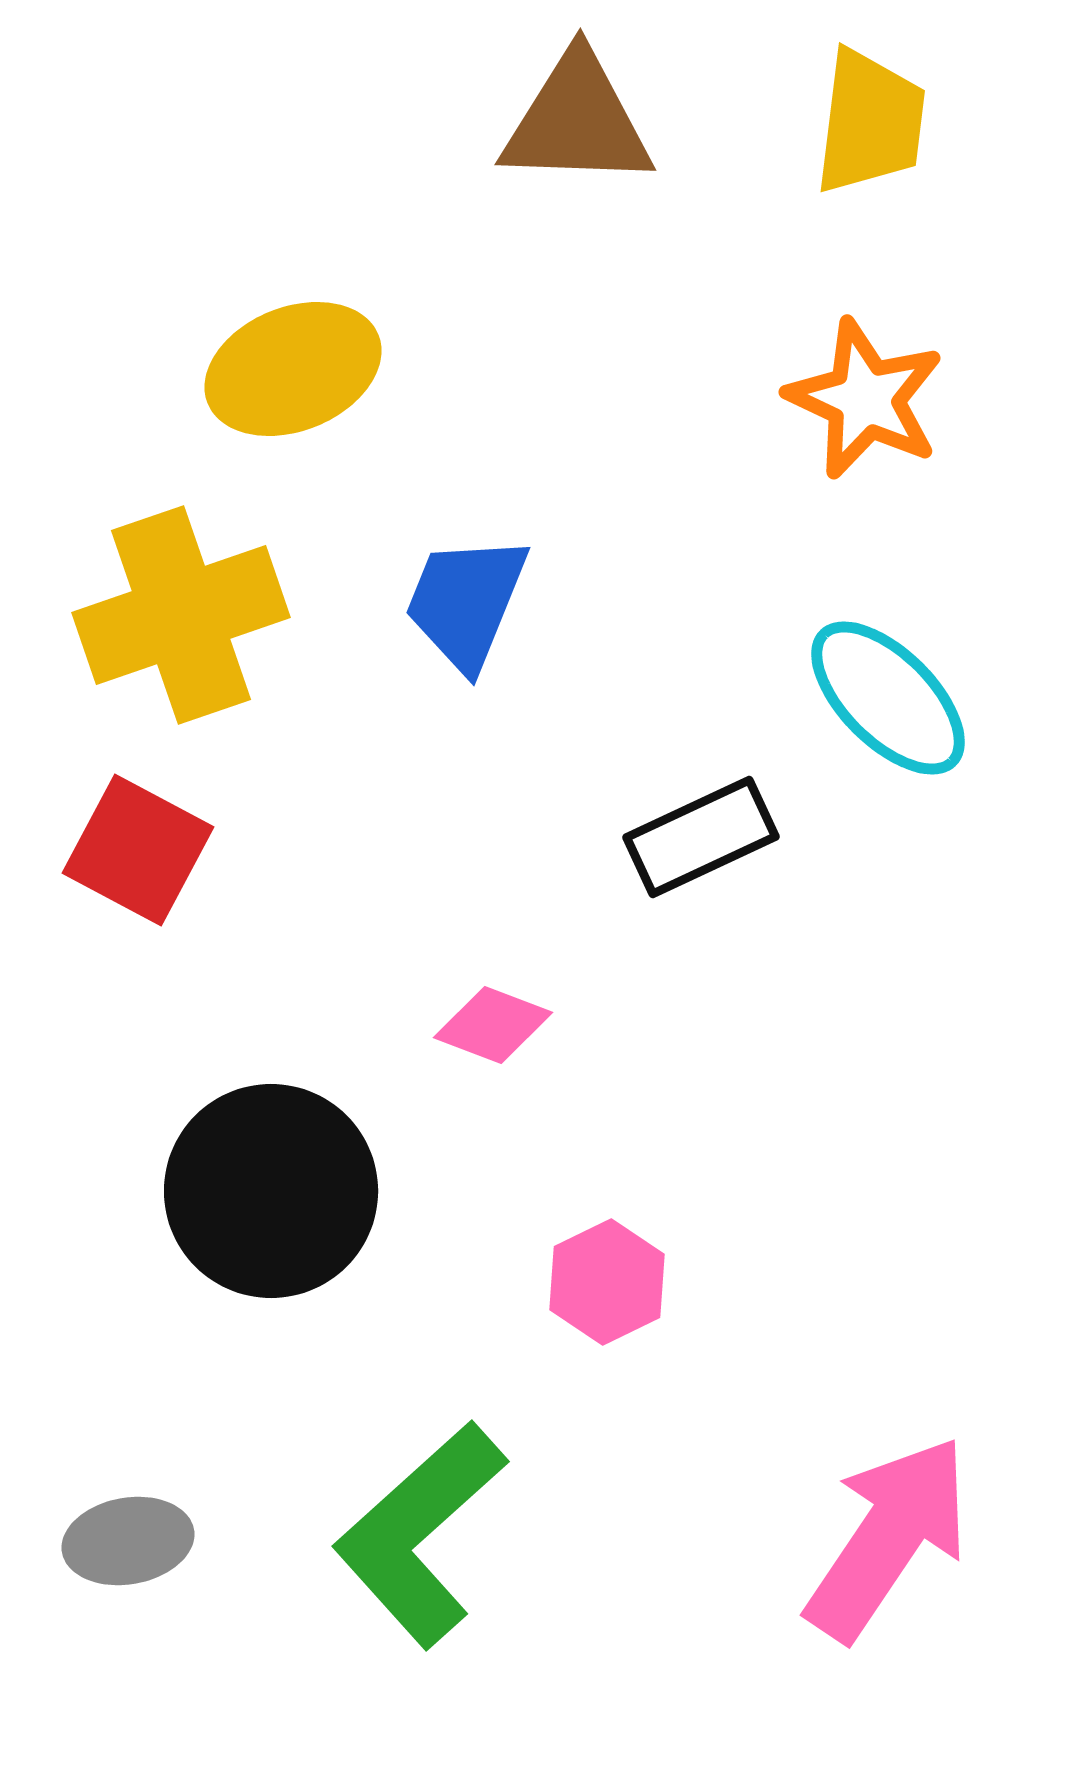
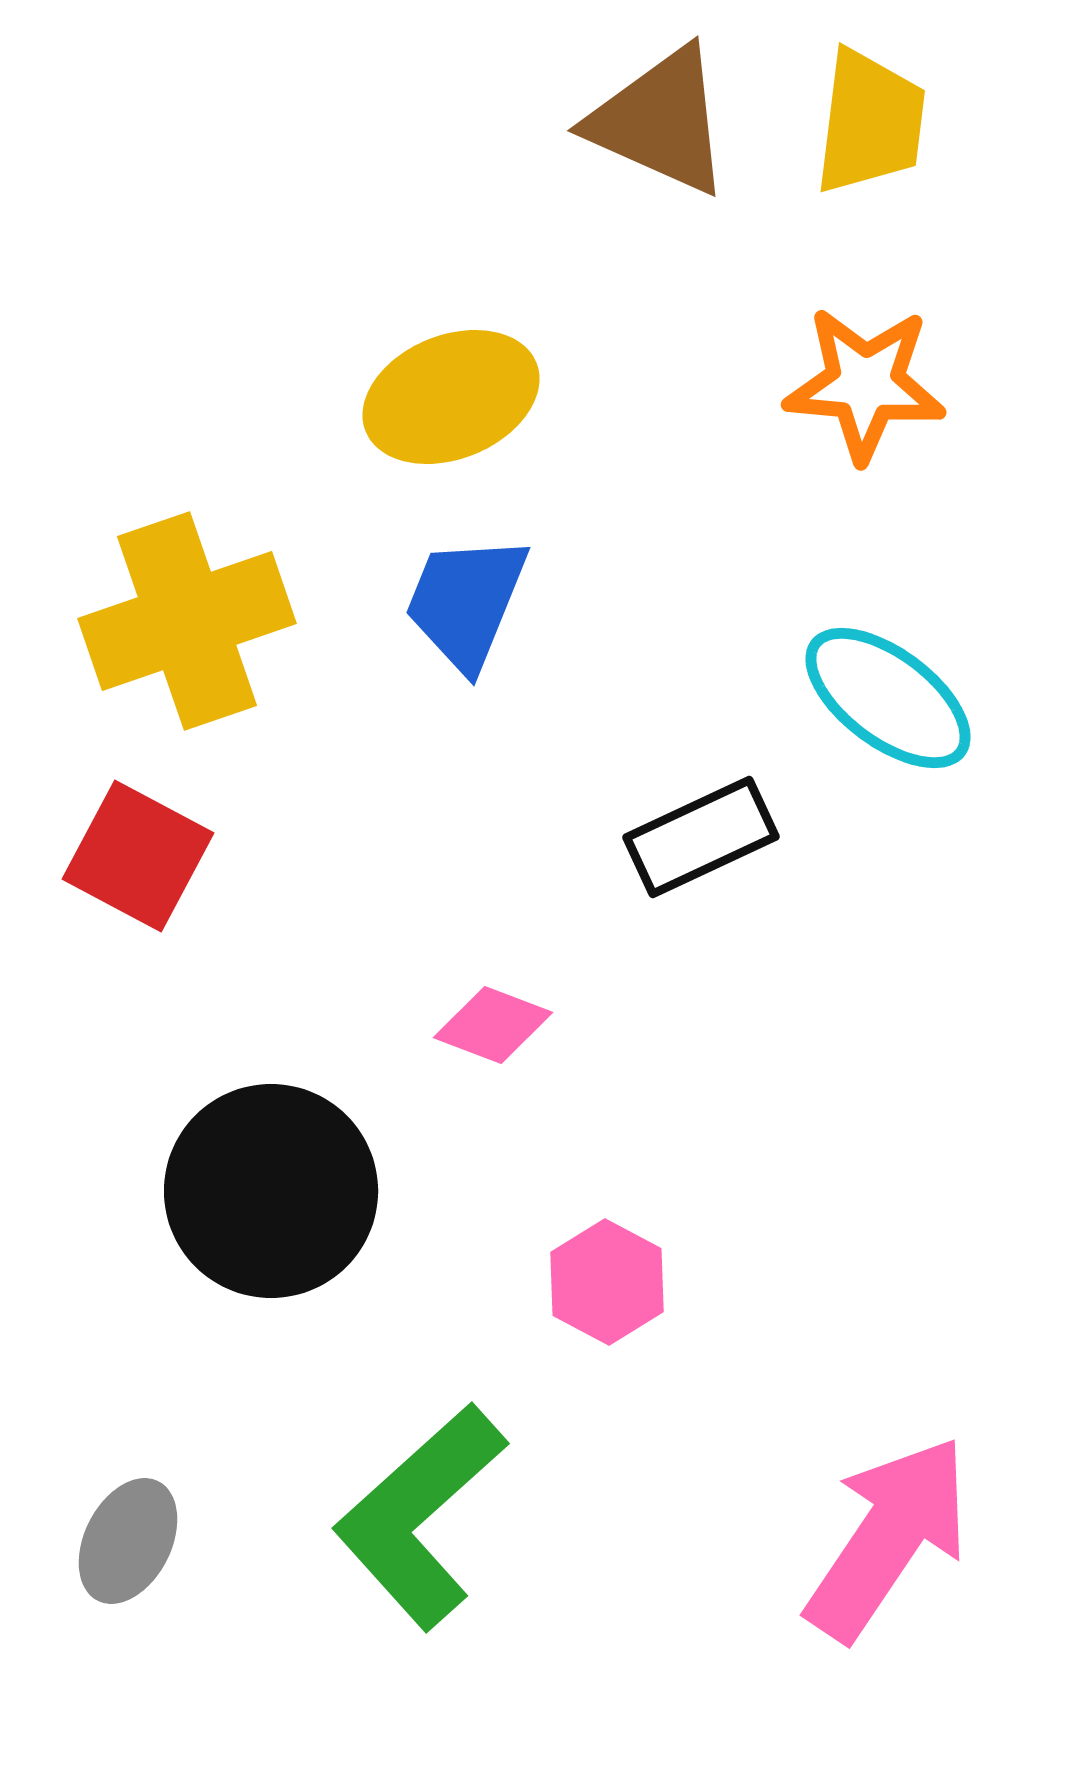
brown triangle: moved 83 px right; rotated 22 degrees clockwise
yellow ellipse: moved 158 px right, 28 px down
orange star: moved 15 px up; rotated 20 degrees counterclockwise
yellow cross: moved 6 px right, 6 px down
cyan ellipse: rotated 8 degrees counterclockwise
red square: moved 6 px down
pink hexagon: rotated 6 degrees counterclockwise
green L-shape: moved 18 px up
gray ellipse: rotated 53 degrees counterclockwise
